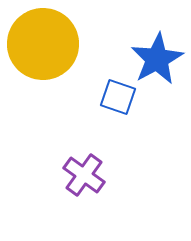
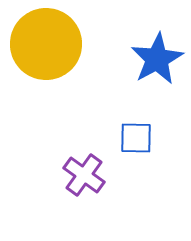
yellow circle: moved 3 px right
blue square: moved 18 px right, 41 px down; rotated 18 degrees counterclockwise
